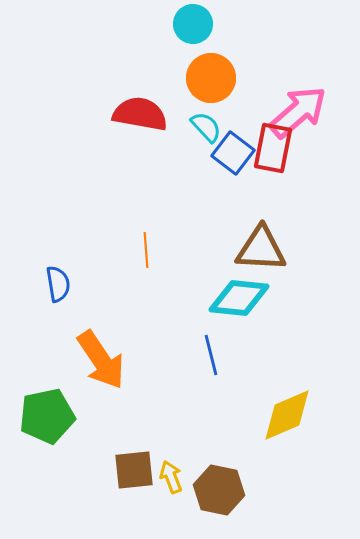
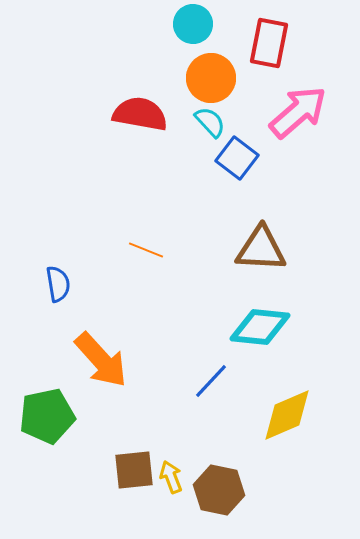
cyan semicircle: moved 4 px right, 5 px up
red rectangle: moved 4 px left, 105 px up
blue square: moved 4 px right, 5 px down
orange line: rotated 64 degrees counterclockwise
cyan diamond: moved 21 px right, 29 px down
blue line: moved 26 px down; rotated 57 degrees clockwise
orange arrow: rotated 8 degrees counterclockwise
